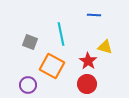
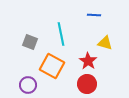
yellow triangle: moved 4 px up
